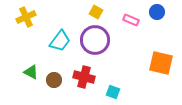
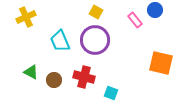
blue circle: moved 2 px left, 2 px up
pink rectangle: moved 4 px right; rotated 28 degrees clockwise
cyan trapezoid: rotated 120 degrees clockwise
cyan square: moved 2 px left, 1 px down
